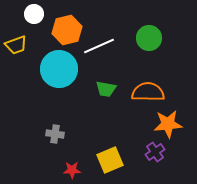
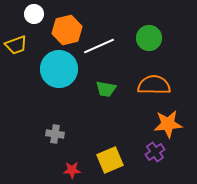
orange semicircle: moved 6 px right, 7 px up
